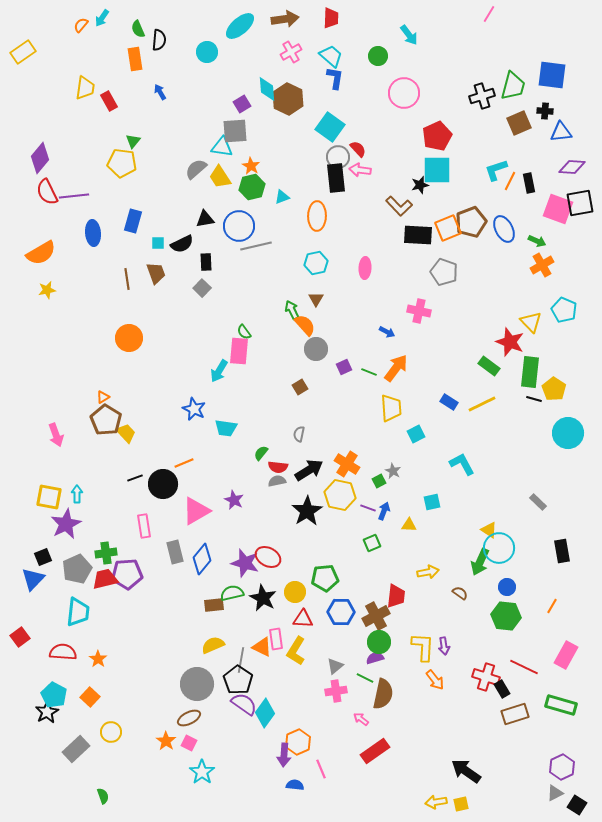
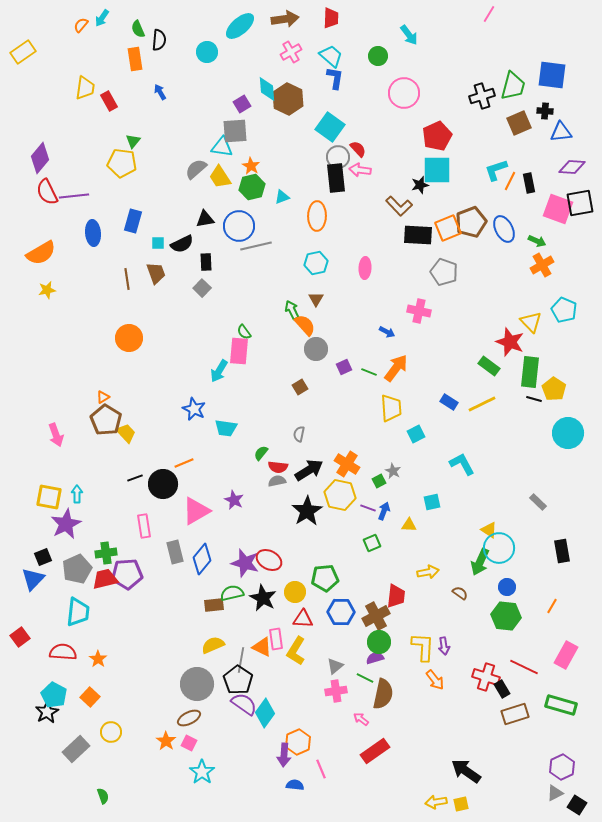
red ellipse at (268, 557): moved 1 px right, 3 px down
